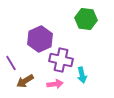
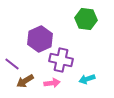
purple line: moved 1 px right, 1 px down; rotated 21 degrees counterclockwise
cyan arrow: moved 5 px right, 4 px down; rotated 84 degrees clockwise
pink arrow: moved 3 px left, 1 px up
